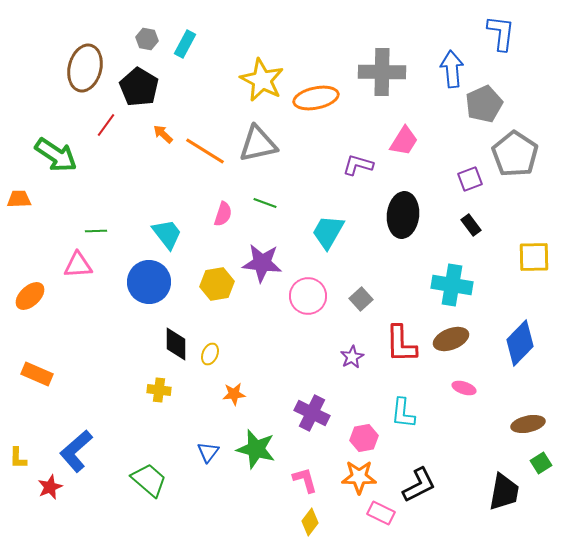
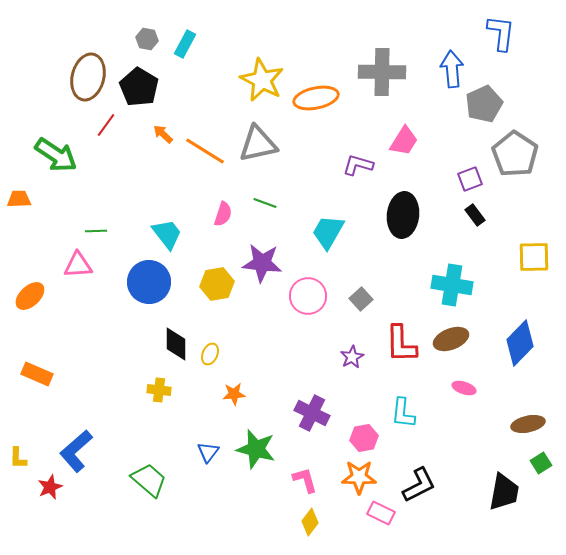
brown ellipse at (85, 68): moved 3 px right, 9 px down
black rectangle at (471, 225): moved 4 px right, 10 px up
